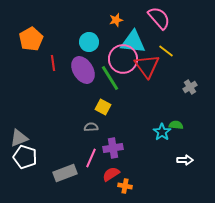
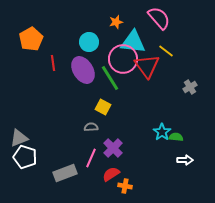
orange star: moved 2 px down
green semicircle: moved 12 px down
purple cross: rotated 36 degrees counterclockwise
